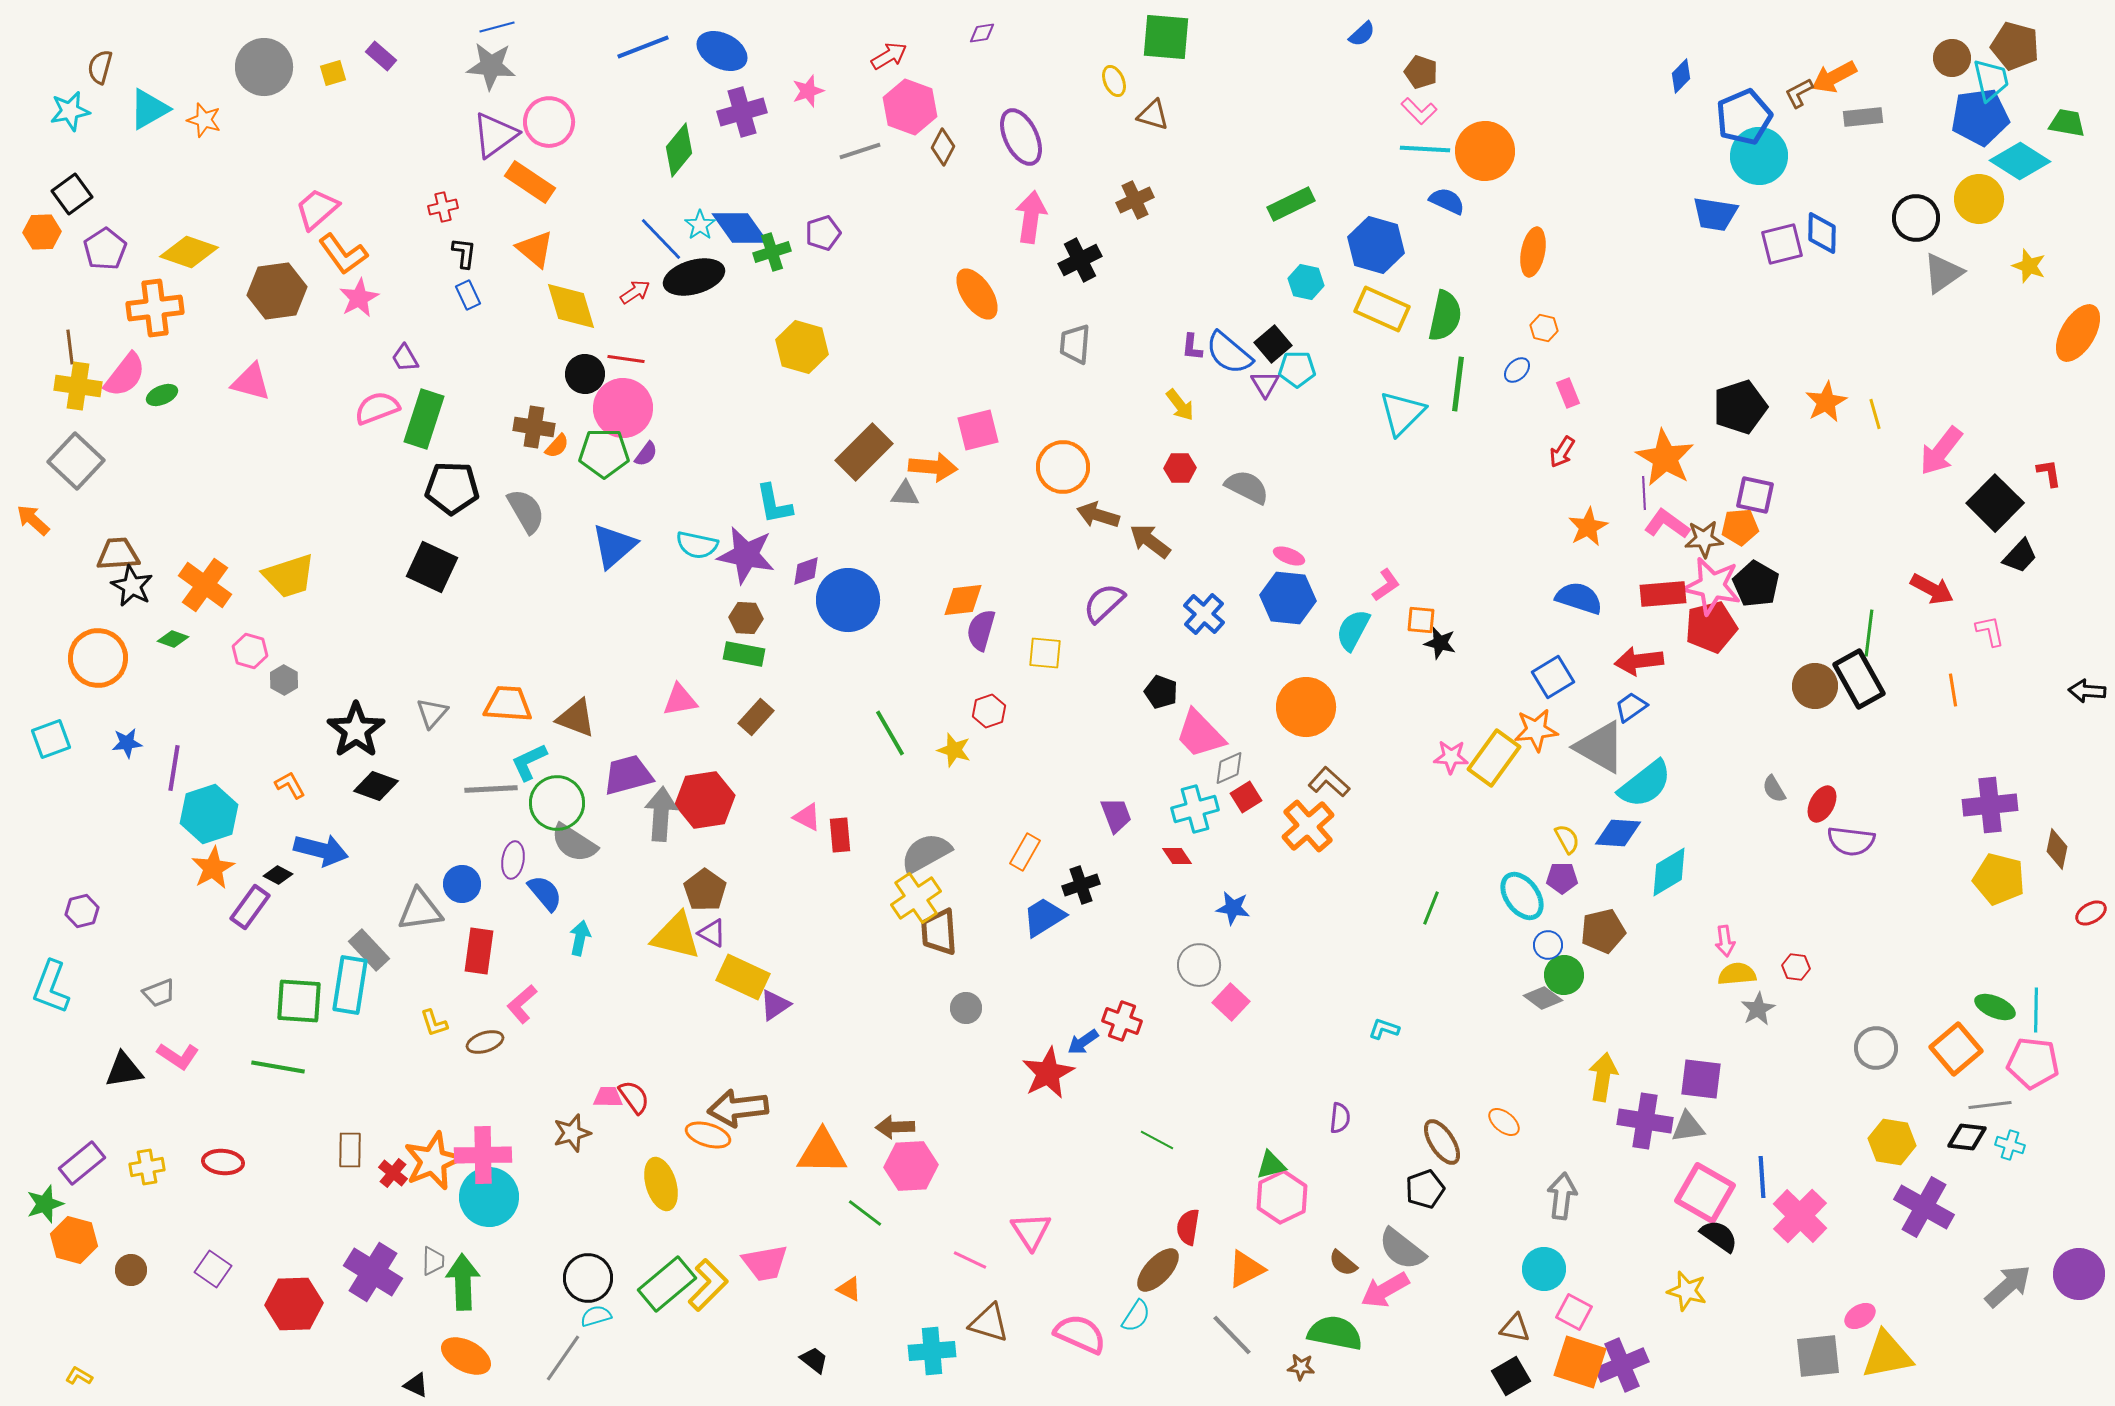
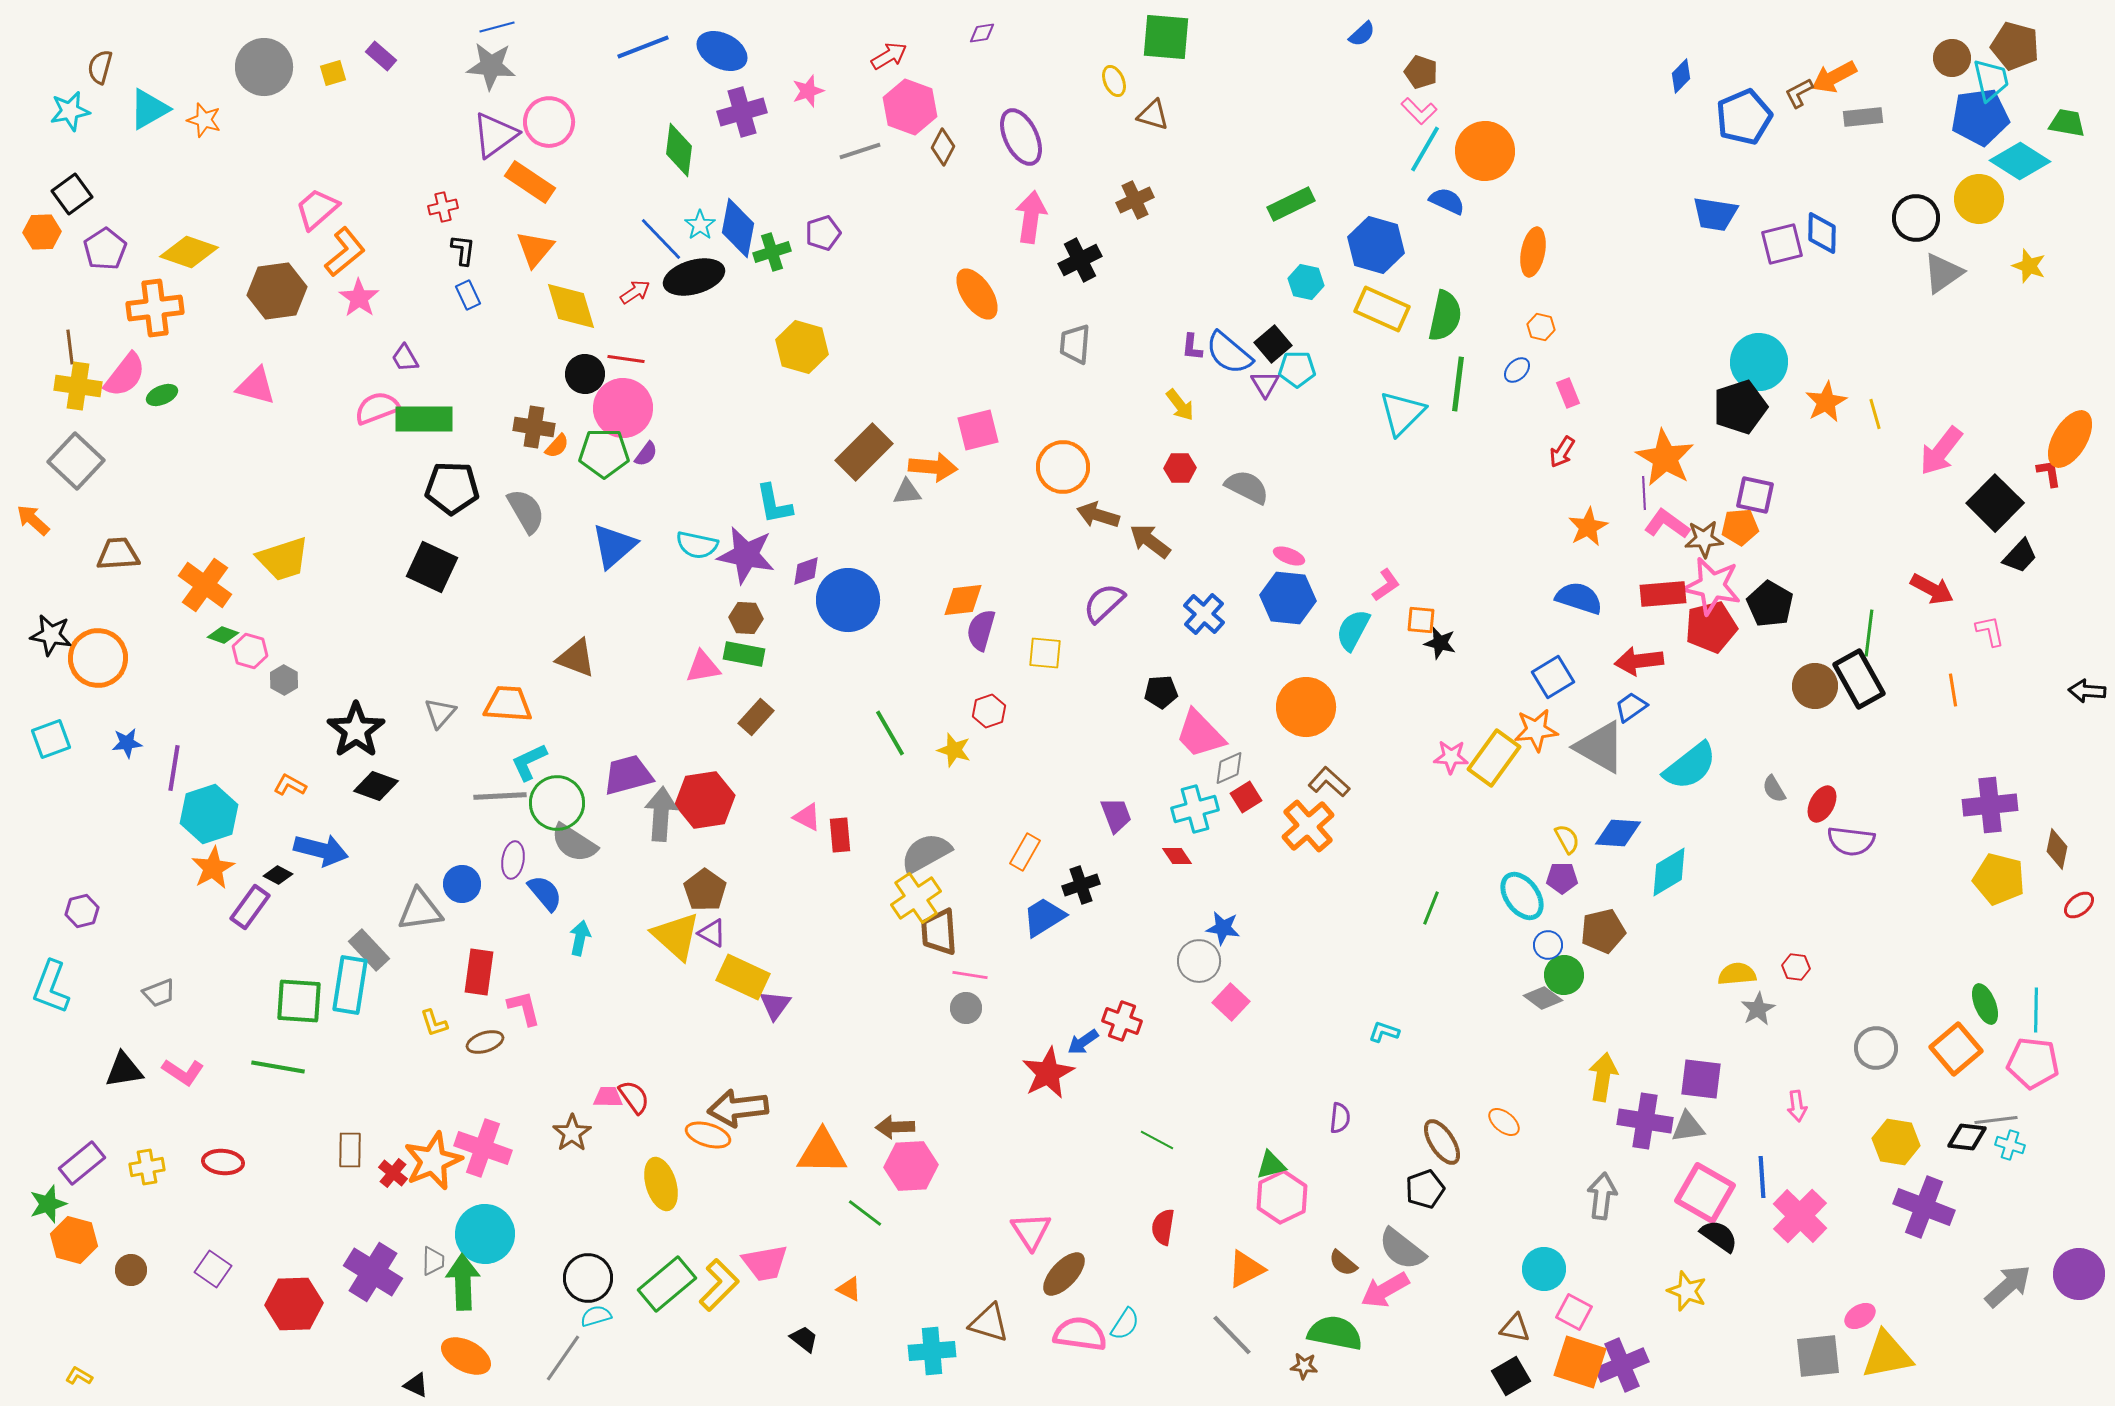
cyan line at (1425, 149): rotated 63 degrees counterclockwise
green diamond at (679, 150): rotated 32 degrees counterclockwise
cyan circle at (1759, 156): moved 206 px down
blue diamond at (740, 228): moved 2 px left; rotated 46 degrees clockwise
orange triangle at (535, 249): rotated 30 degrees clockwise
black L-shape at (464, 253): moved 1 px left, 3 px up
orange L-shape at (343, 254): moved 2 px right, 2 px up; rotated 93 degrees counterclockwise
pink star at (359, 298): rotated 9 degrees counterclockwise
orange hexagon at (1544, 328): moved 3 px left, 1 px up
orange ellipse at (2078, 333): moved 8 px left, 106 px down
pink triangle at (251, 382): moved 5 px right, 4 px down
green rectangle at (424, 419): rotated 72 degrees clockwise
gray triangle at (905, 494): moved 2 px right, 2 px up; rotated 8 degrees counterclockwise
yellow trapezoid at (289, 576): moved 6 px left, 17 px up
black pentagon at (1756, 584): moved 14 px right, 20 px down
black star at (132, 586): moved 81 px left, 49 px down; rotated 18 degrees counterclockwise
green diamond at (173, 639): moved 50 px right, 4 px up
black pentagon at (1161, 692): rotated 24 degrees counterclockwise
pink triangle at (680, 700): moved 23 px right, 33 px up
gray triangle at (432, 713): moved 8 px right
brown triangle at (576, 718): moved 60 px up
cyan semicircle at (1645, 784): moved 45 px right, 18 px up
orange L-shape at (290, 785): rotated 32 degrees counterclockwise
gray line at (491, 789): moved 9 px right, 7 px down
blue star at (1233, 908): moved 10 px left, 20 px down
red ellipse at (2091, 913): moved 12 px left, 8 px up; rotated 8 degrees counterclockwise
yellow triangle at (676, 936): rotated 28 degrees clockwise
pink arrow at (1725, 941): moved 72 px right, 165 px down
red rectangle at (479, 951): moved 21 px down
gray circle at (1199, 965): moved 4 px up
pink L-shape at (522, 1004): moved 2 px right, 4 px down; rotated 117 degrees clockwise
purple triangle at (775, 1005): rotated 20 degrees counterclockwise
green ellipse at (1995, 1007): moved 10 px left, 3 px up; rotated 45 degrees clockwise
cyan L-shape at (1384, 1029): moved 3 px down
pink L-shape at (178, 1056): moved 5 px right, 16 px down
gray line at (1990, 1105): moved 6 px right, 15 px down
brown star at (572, 1133): rotated 18 degrees counterclockwise
yellow hexagon at (1892, 1142): moved 4 px right
pink cross at (483, 1155): moved 7 px up; rotated 20 degrees clockwise
gray arrow at (1562, 1196): moved 40 px right
cyan circle at (489, 1197): moved 4 px left, 37 px down
green star at (45, 1204): moved 3 px right
purple cross at (1924, 1207): rotated 8 degrees counterclockwise
red semicircle at (1188, 1227): moved 25 px left
pink line at (970, 1260): moved 285 px up; rotated 16 degrees counterclockwise
brown ellipse at (1158, 1270): moved 94 px left, 4 px down
yellow L-shape at (708, 1285): moved 11 px right
yellow star at (1687, 1291): rotated 6 degrees clockwise
cyan semicircle at (1136, 1316): moved 11 px left, 8 px down
pink semicircle at (1080, 1334): rotated 16 degrees counterclockwise
black trapezoid at (814, 1360): moved 10 px left, 21 px up
brown star at (1301, 1367): moved 3 px right, 1 px up
